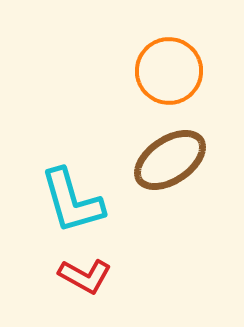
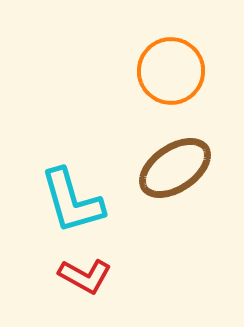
orange circle: moved 2 px right
brown ellipse: moved 5 px right, 8 px down
